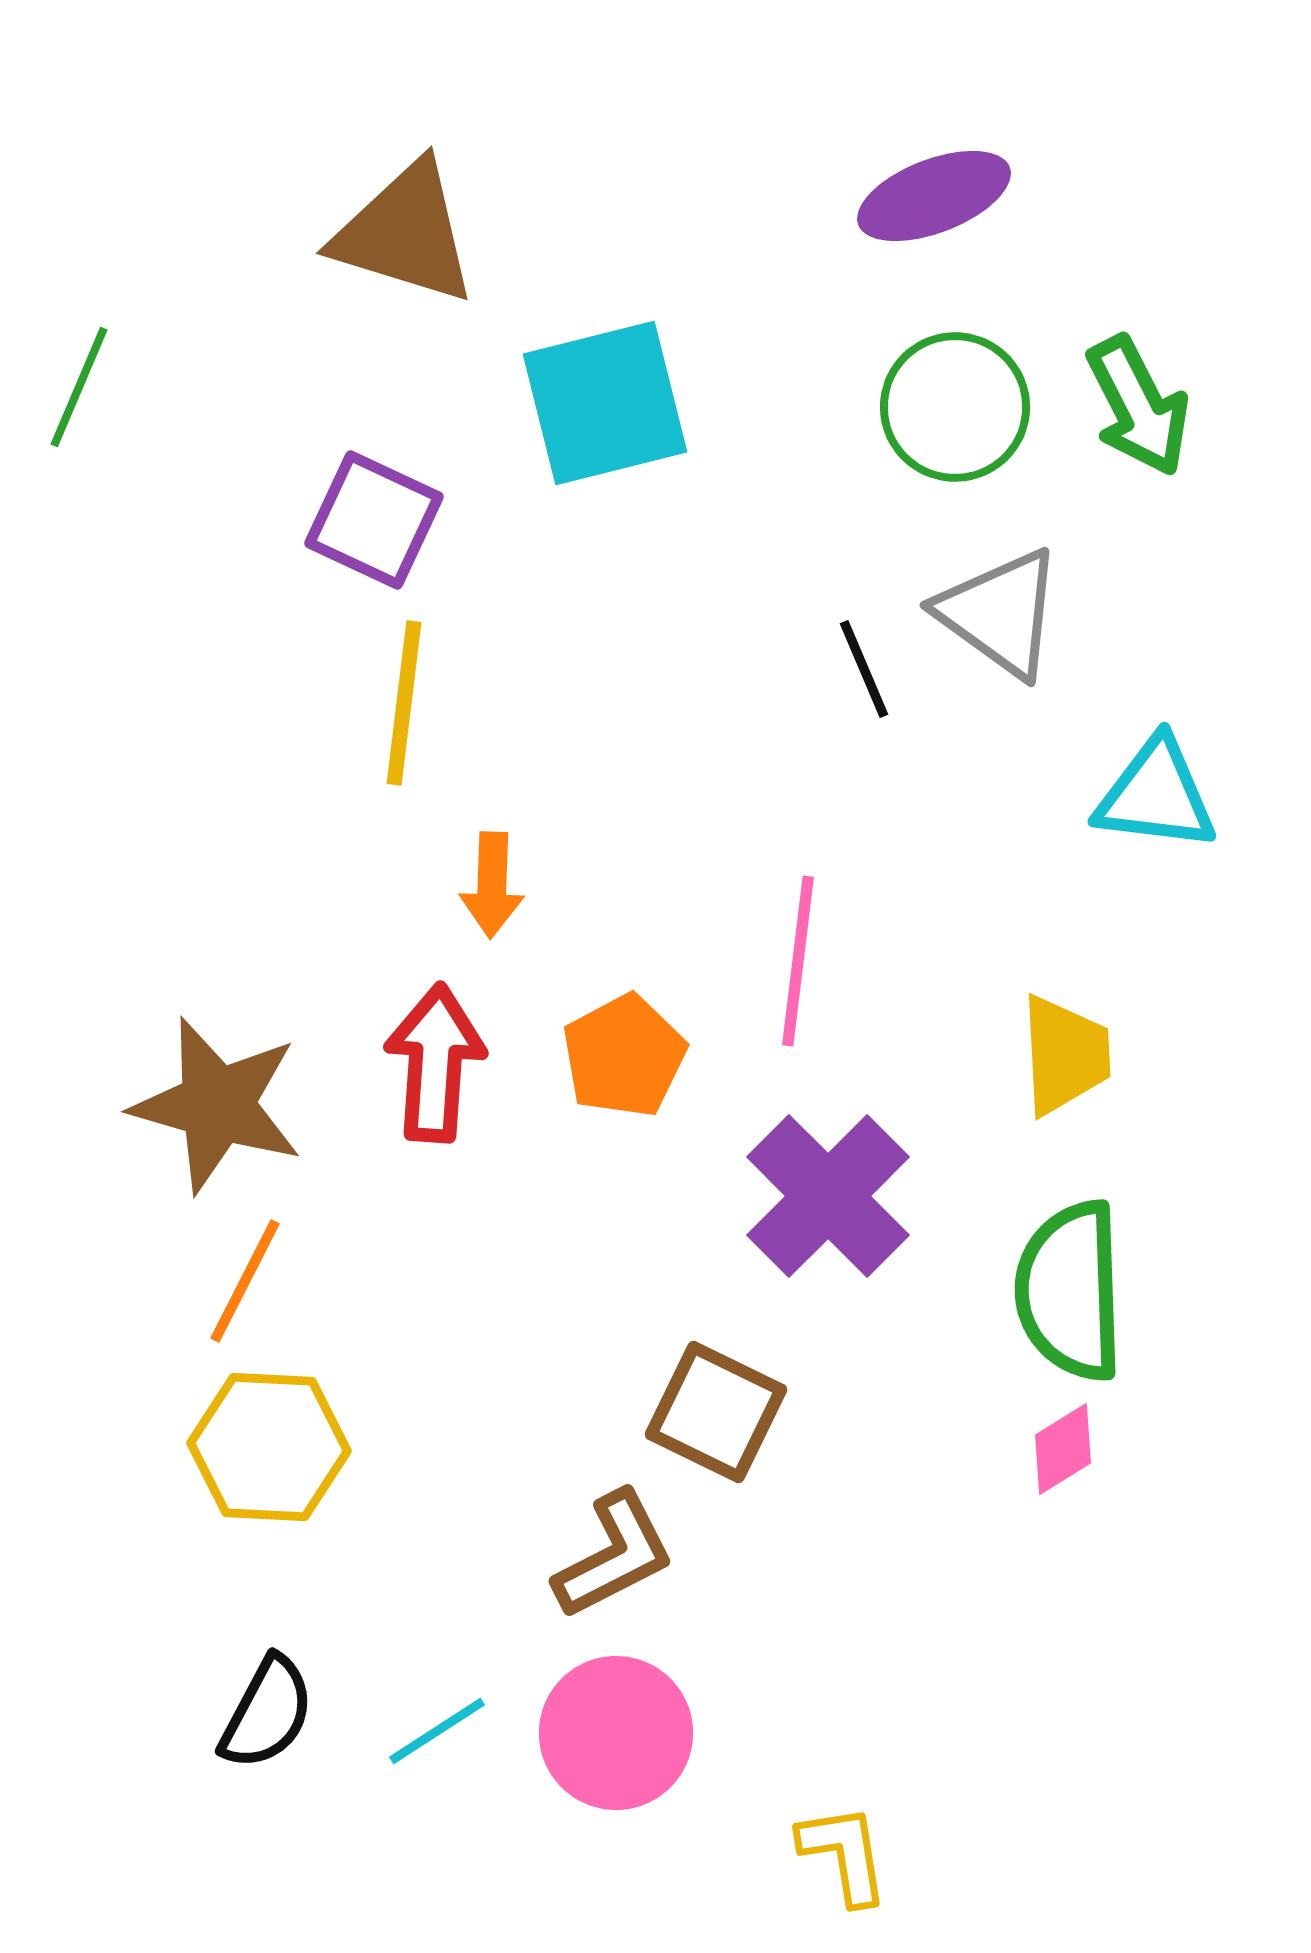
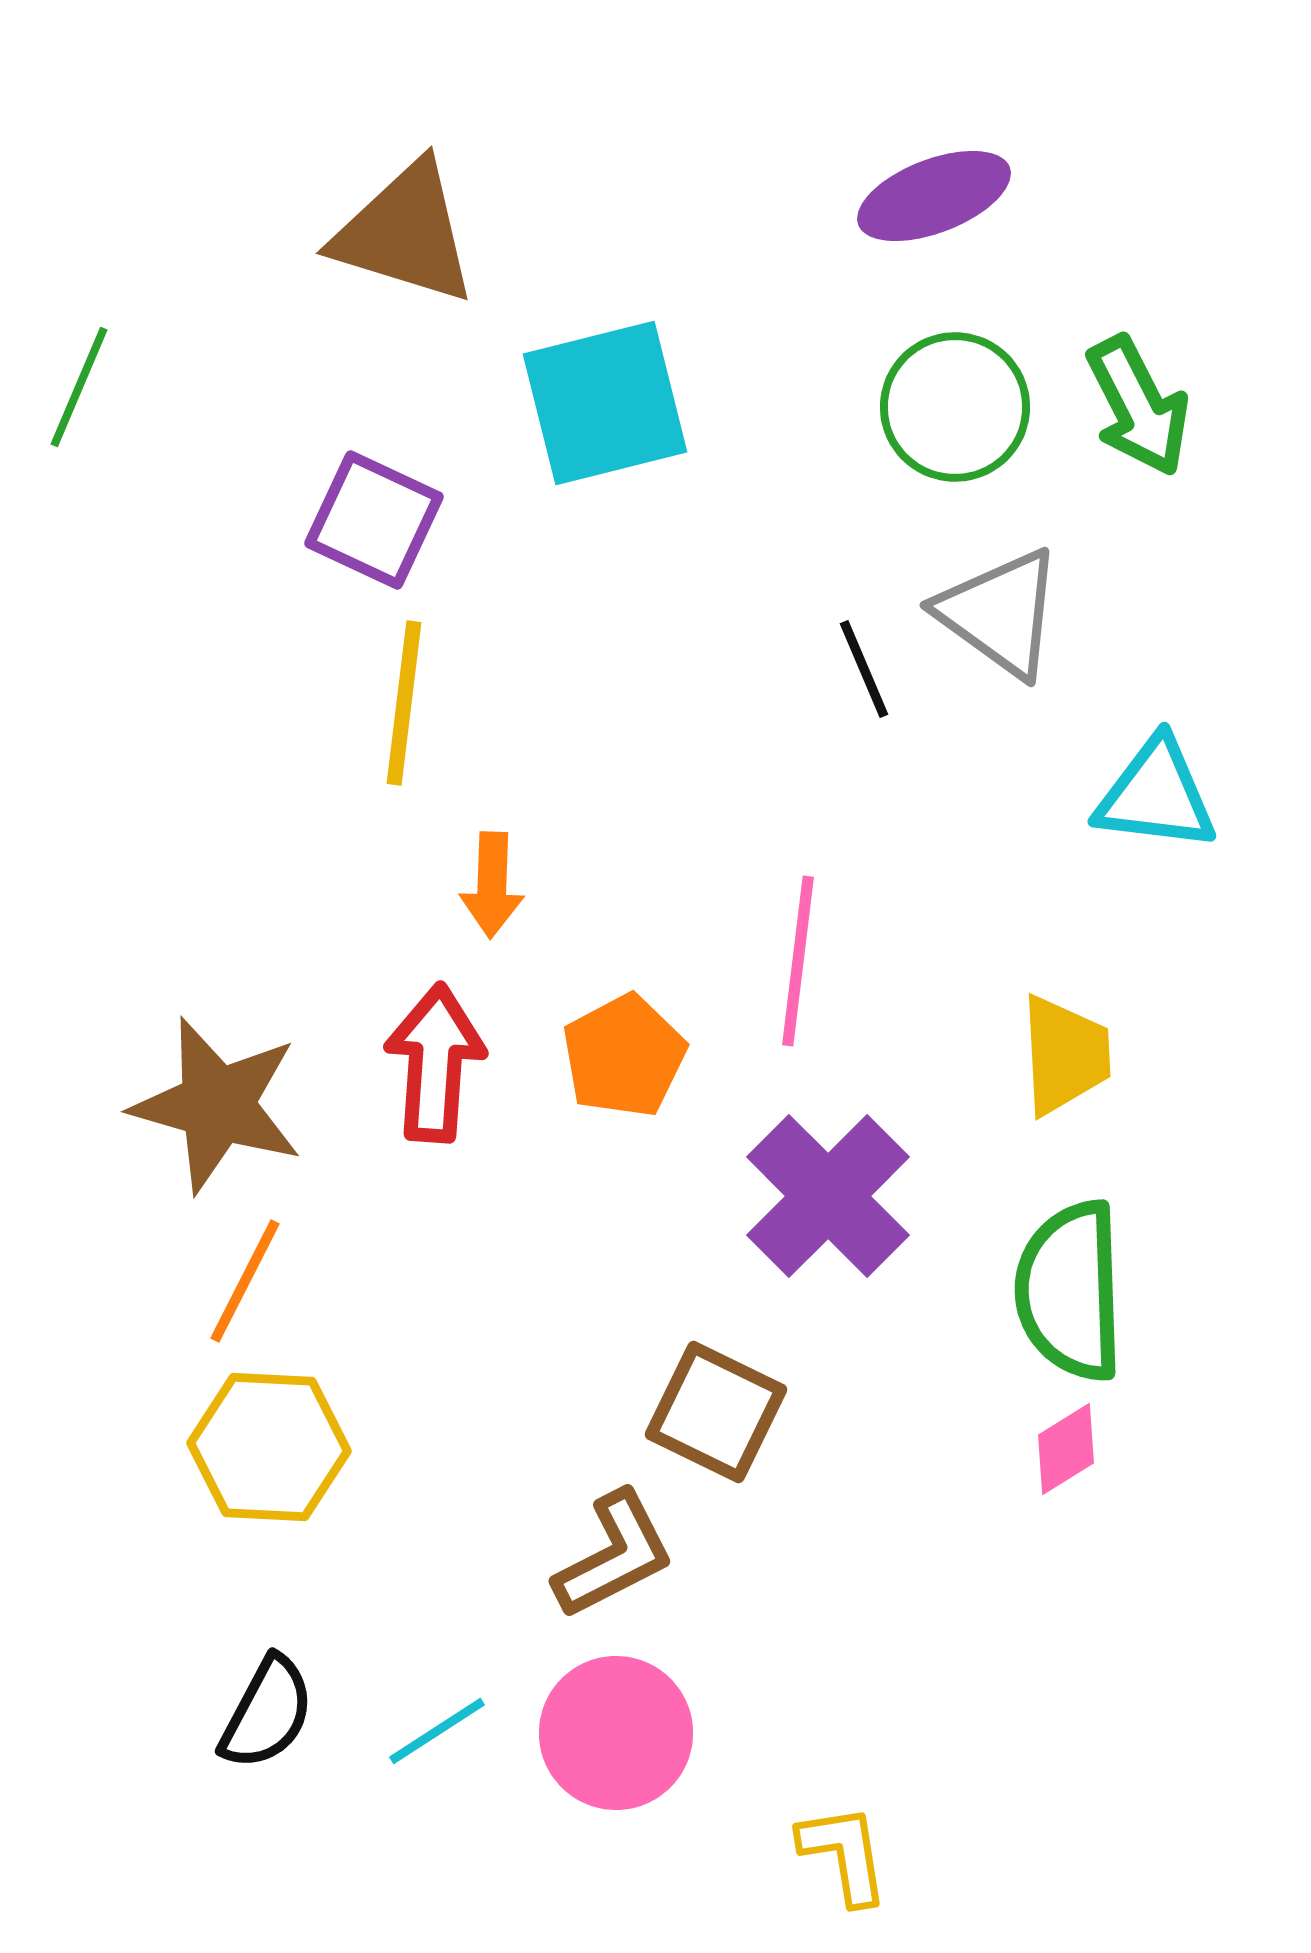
pink diamond: moved 3 px right
